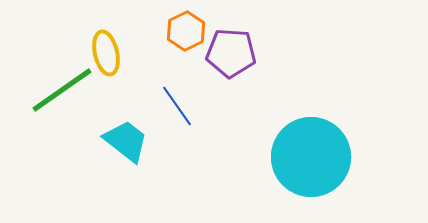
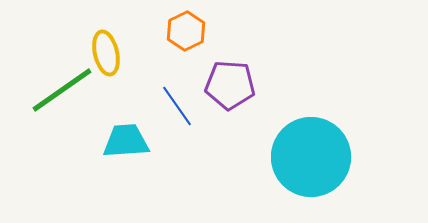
purple pentagon: moved 1 px left, 32 px down
cyan trapezoid: rotated 42 degrees counterclockwise
